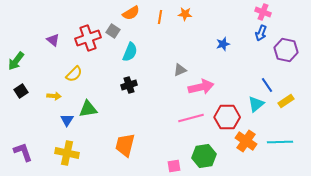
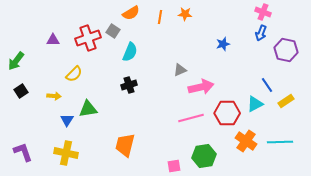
purple triangle: rotated 40 degrees counterclockwise
cyan triangle: moved 1 px left; rotated 12 degrees clockwise
red hexagon: moved 4 px up
yellow cross: moved 1 px left
